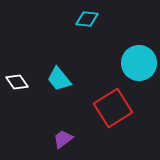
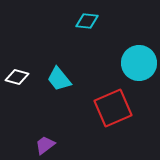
cyan diamond: moved 2 px down
white diamond: moved 5 px up; rotated 40 degrees counterclockwise
red square: rotated 9 degrees clockwise
purple trapezoid: moved 18 px left, 6 px down
